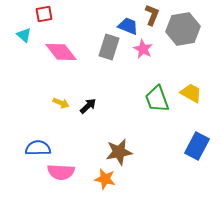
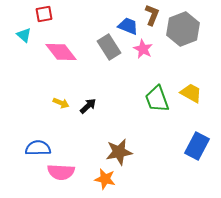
gray hexagon: rotated 12 degrees counterclockwise
gray rectangle: rotated 50 degrees counterclockwise
